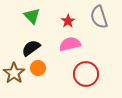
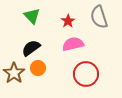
pink semicircle: moved 3 px right
